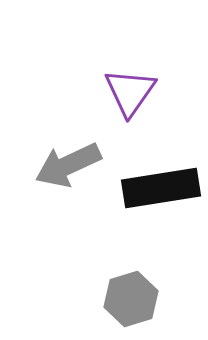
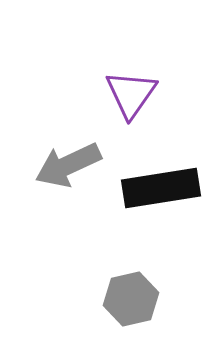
purple triangle: moved 1 px right, 2 px down
gray hexagon: rotated 4 degrees clockwise
